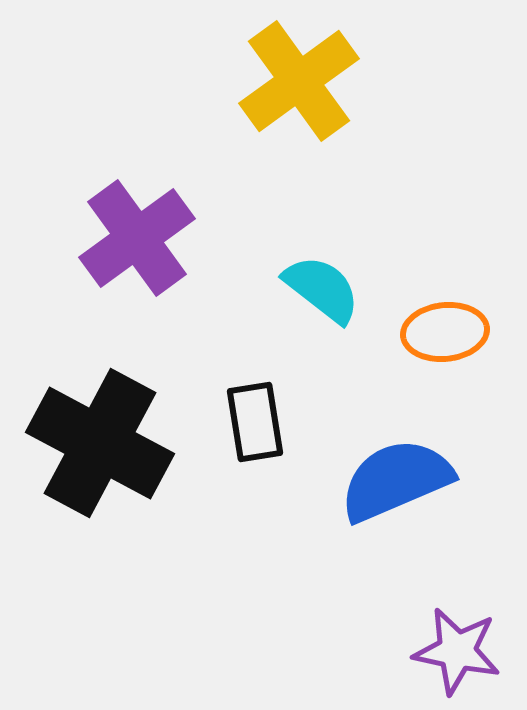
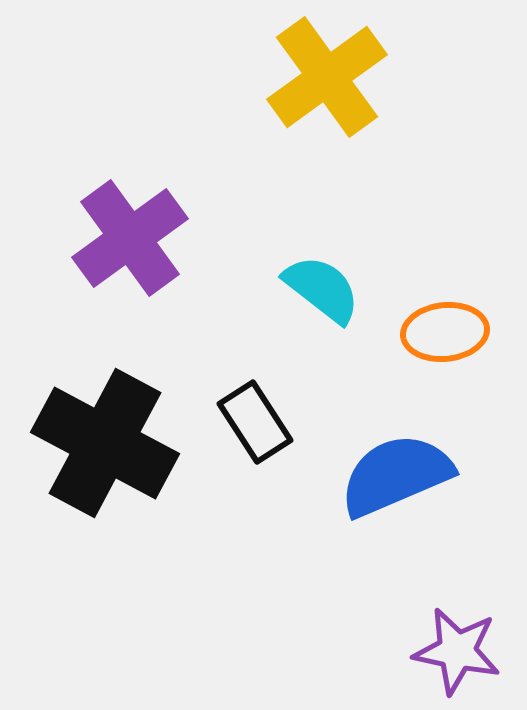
yellow cross: moved 28 px right, 4 px up
purple cross: moved 7 px left
black rectangle: rotated 24 degrees counterclockwise
black cross: moved 5 px right
blue semicircle: moved 5 px up
